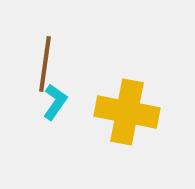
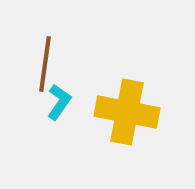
cyan L-shape: moved 4 px right
